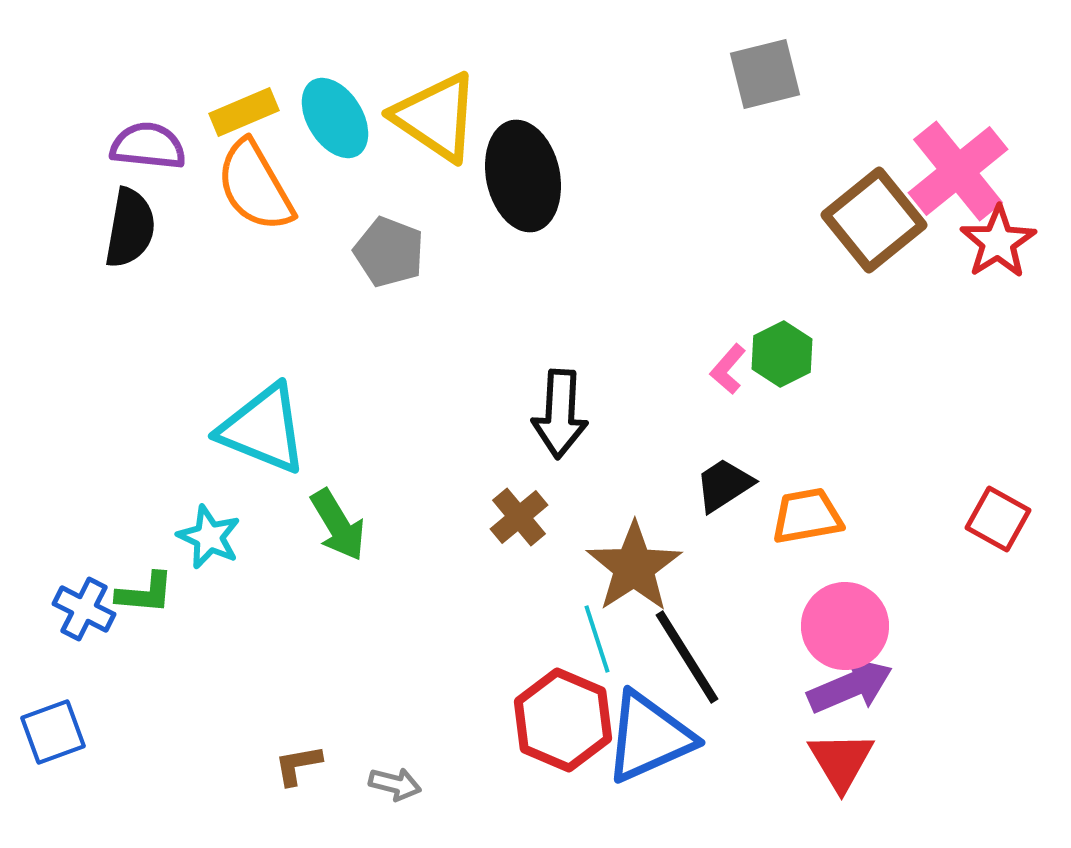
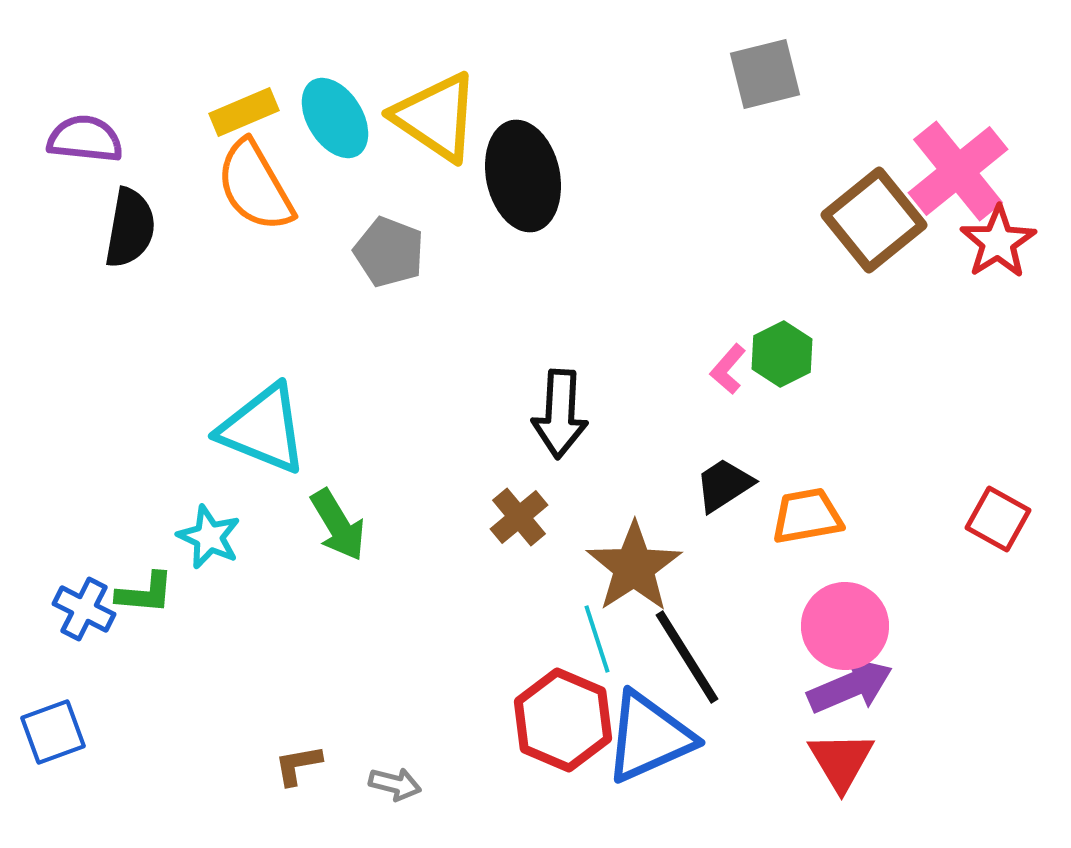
purple semicircle: moved 63 px left, 7 px up
